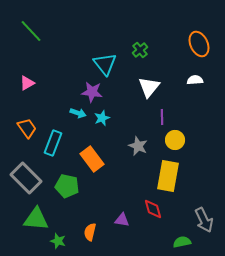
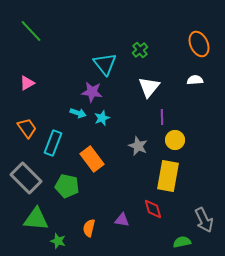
orange semicircle: moved 1 px left, 4 px up
